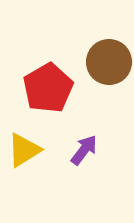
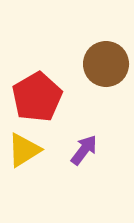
brown circle: moved 3 px left, 2 px down
red pentagon: moved 11 px left, 9 px down
